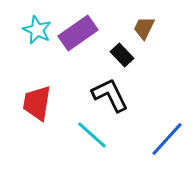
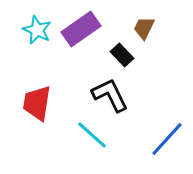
purple rectangle: moved 3 px right, 4 px up
